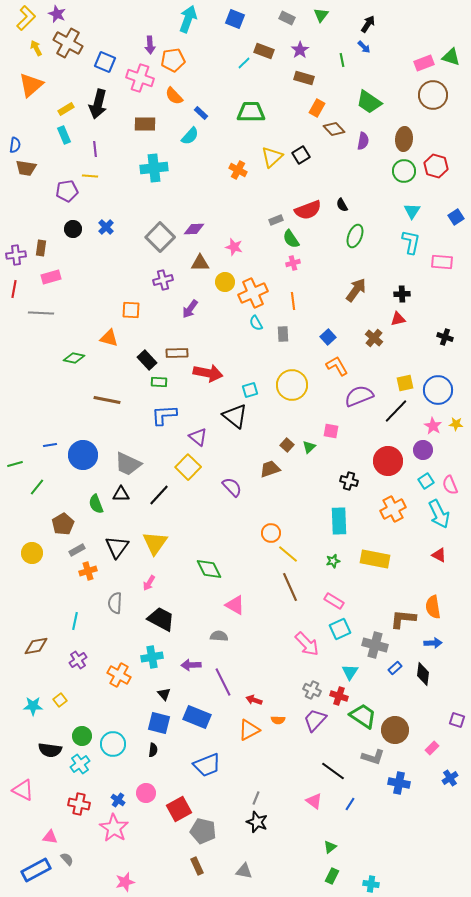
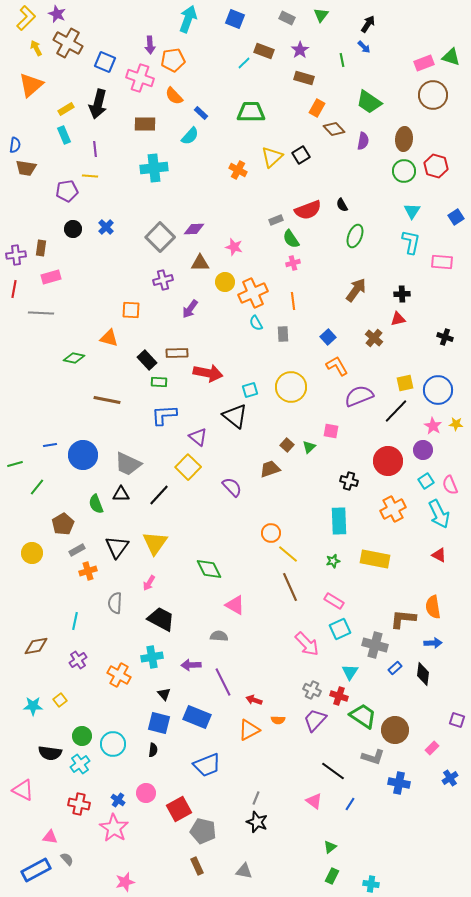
yellow circle at (292, 385): moved 1 px left, 2 px down
black semicircle at (50, 750): moved 3 px down
